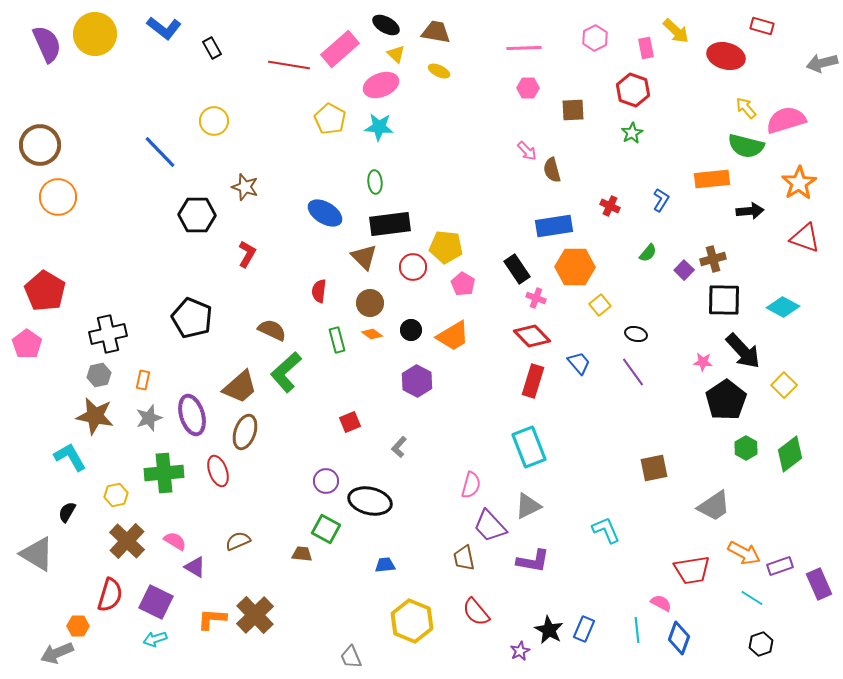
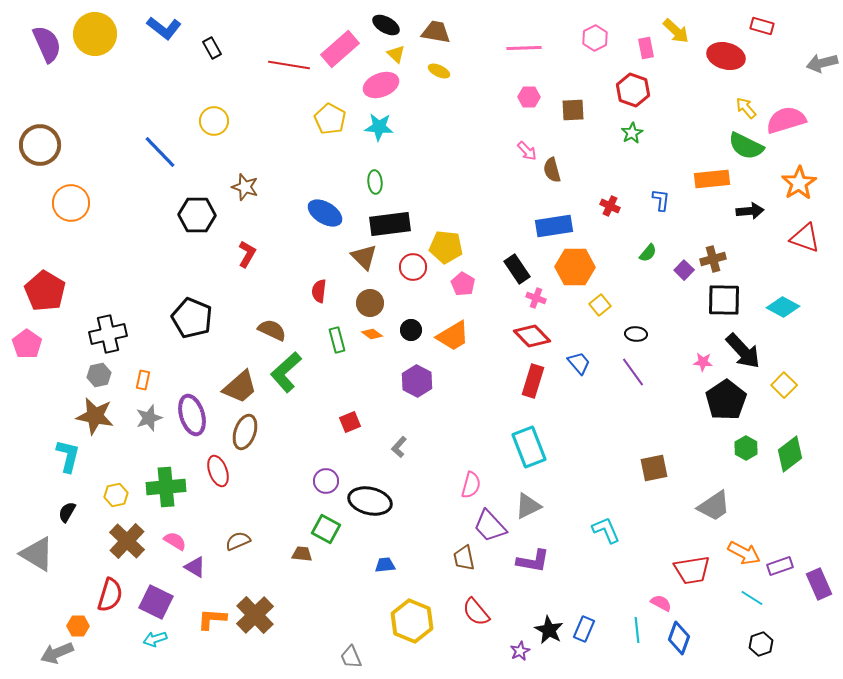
pink hexagon at (528, 88): moved 1 px right, 9 px down
green semicircle at (746, 146): rotated 12 degrees clockwise
orange circle at (58, 197): moved 13 px right, 6 px down
blue L-shape at (661, 200): rotated 25 degrees counterclockwise
black ellipse at (636, 334): rotated 10 degrees counterclockwise
cyan L-shape at (70, 457): moved 2 px left, 1 px up; rotated 44 degrees clockwise
green cross at (164, 473): moved 2 px right, 14 px down
